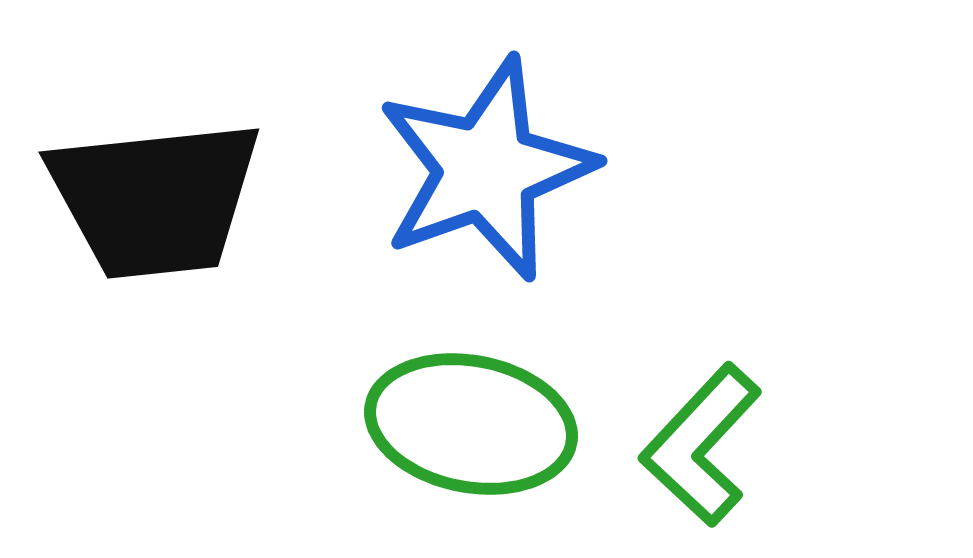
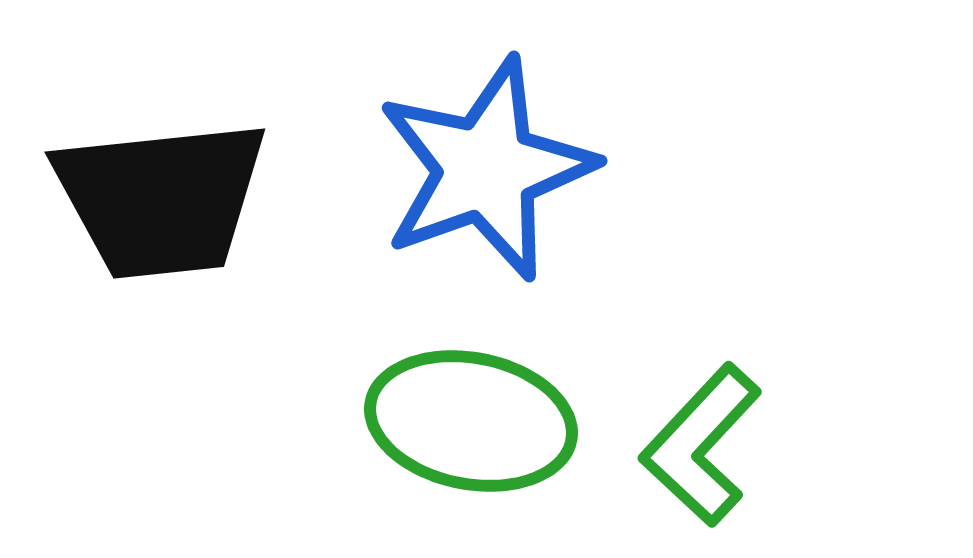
black trapezoid: moved 6 px right
green ellipse: moved 3 px up
